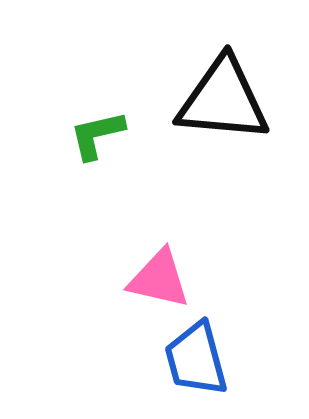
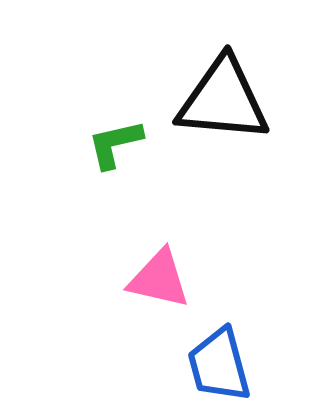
green L-shape: moved 18 px right, 9 px down
blue trapezoid: moved 23 px right, 6 px down
